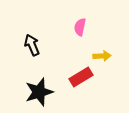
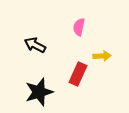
pink semicircle: moved 1 px left
black arrow: moved 3 px right; rotated 40 degrees counterclockwise
red rectangle: moved 3 px left, 3 px up; rotated 35 degrees counterclockwise
